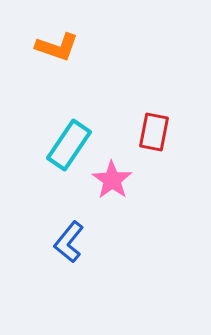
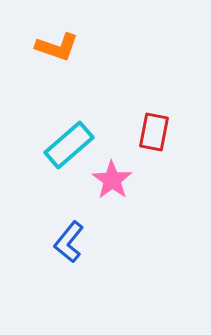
cyan rectangle: rotated 15 degrees clockwise
